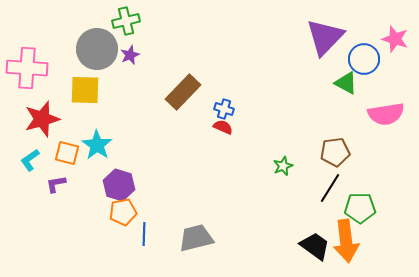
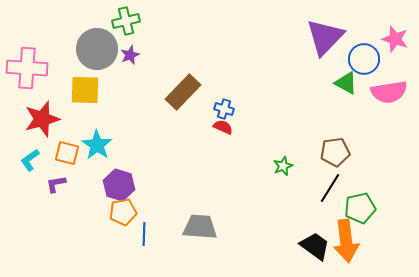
pink semicircle: moved 3 px right, 22 px up
green pentagon: rotated 12 degrees counterclockwise
gray trapezoid: moved 4 px right, 11 px up; rotated 18 degrees clockwise
